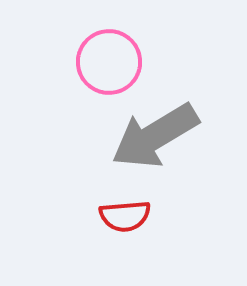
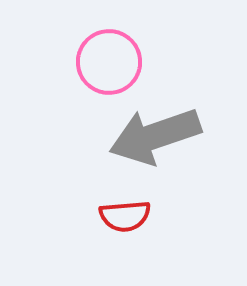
gray arrow: rotated 12 degrees clockwise
